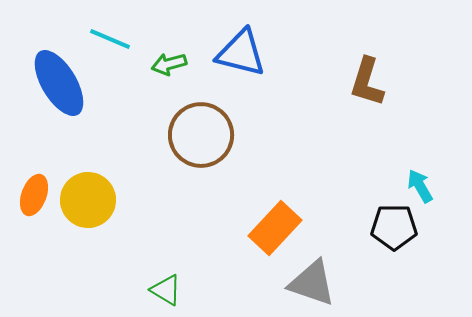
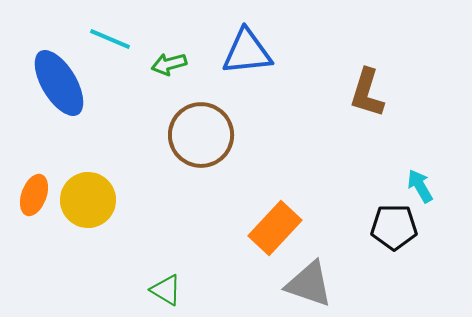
blue triangle: moved 6 px right, 1 px up; rotated 20 degrees counterclockwise
brown L-shape: moved 11 px down
gray triangle: moved 3 px left, 1 px down
